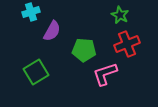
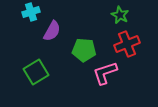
pink L-shape: moved 1 px up
